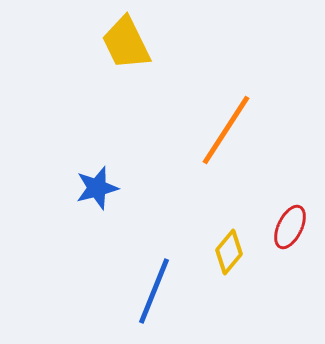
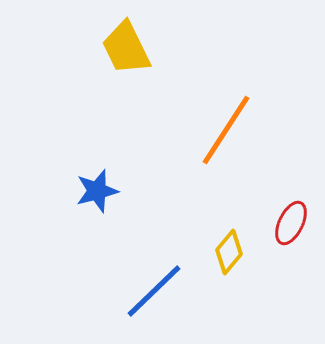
yellow trapezoid: moved 5 px down
blue star: moved 3 px down
red ellipse: moved 1 px right, 4 px up
blue line: rotated 24 degrees clockwise
